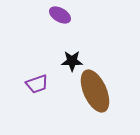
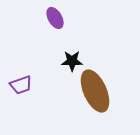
purple ellipse: moved 5 px left, 3 px down; rotated 30 degrees clockwise
purple trapezoid: moved 16 px left, 1 px down
